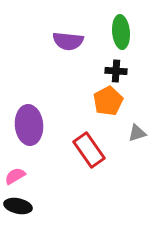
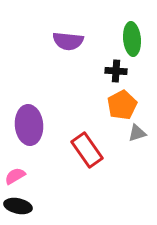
green ellipse: moved 11 px right, 7 px down
orange pentagon: moved 14 px right, 4 px down
red rectangle: moved 2 px left
